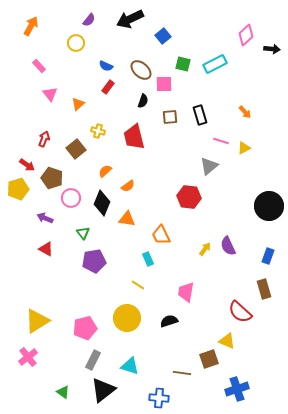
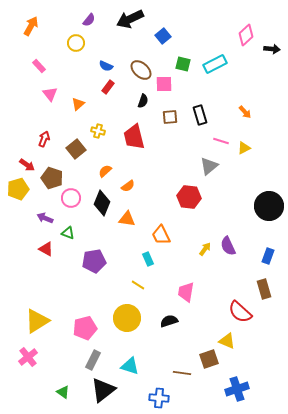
green triangle at (83, 233): moved 15 px left; rotated 32 degrees counterclockwise
